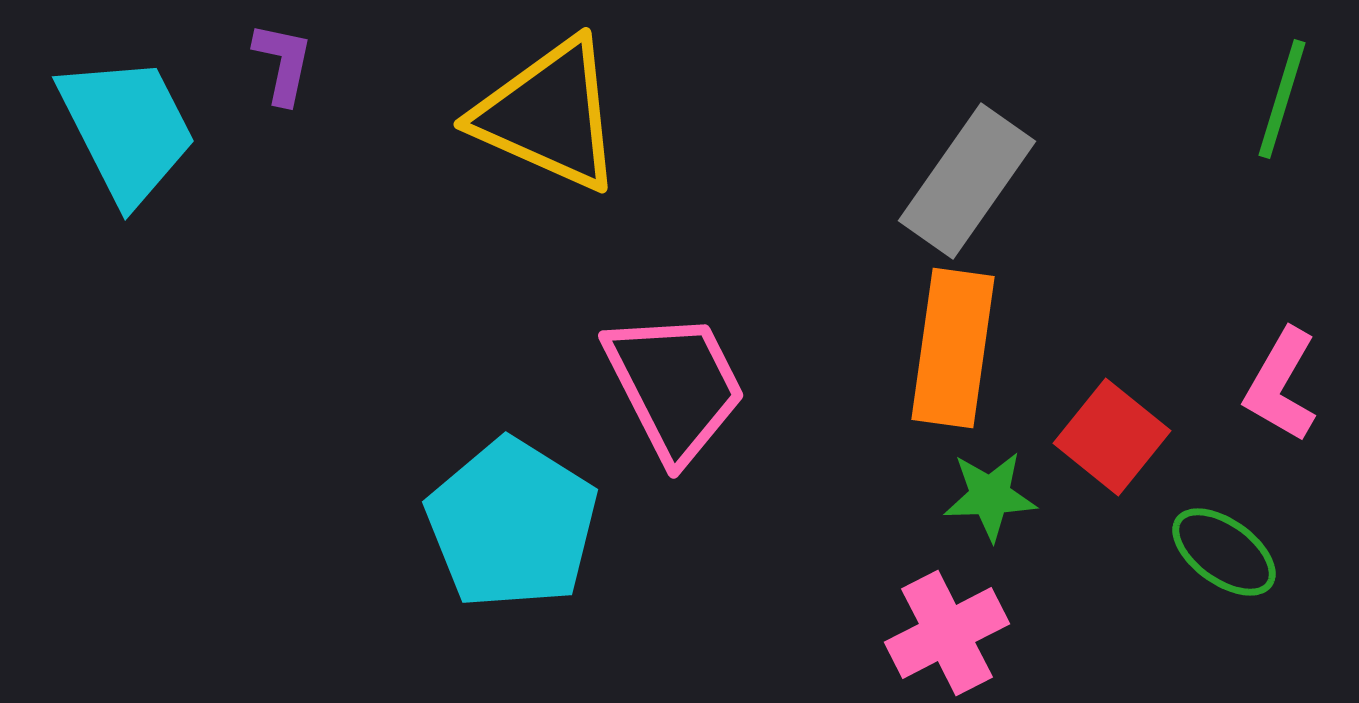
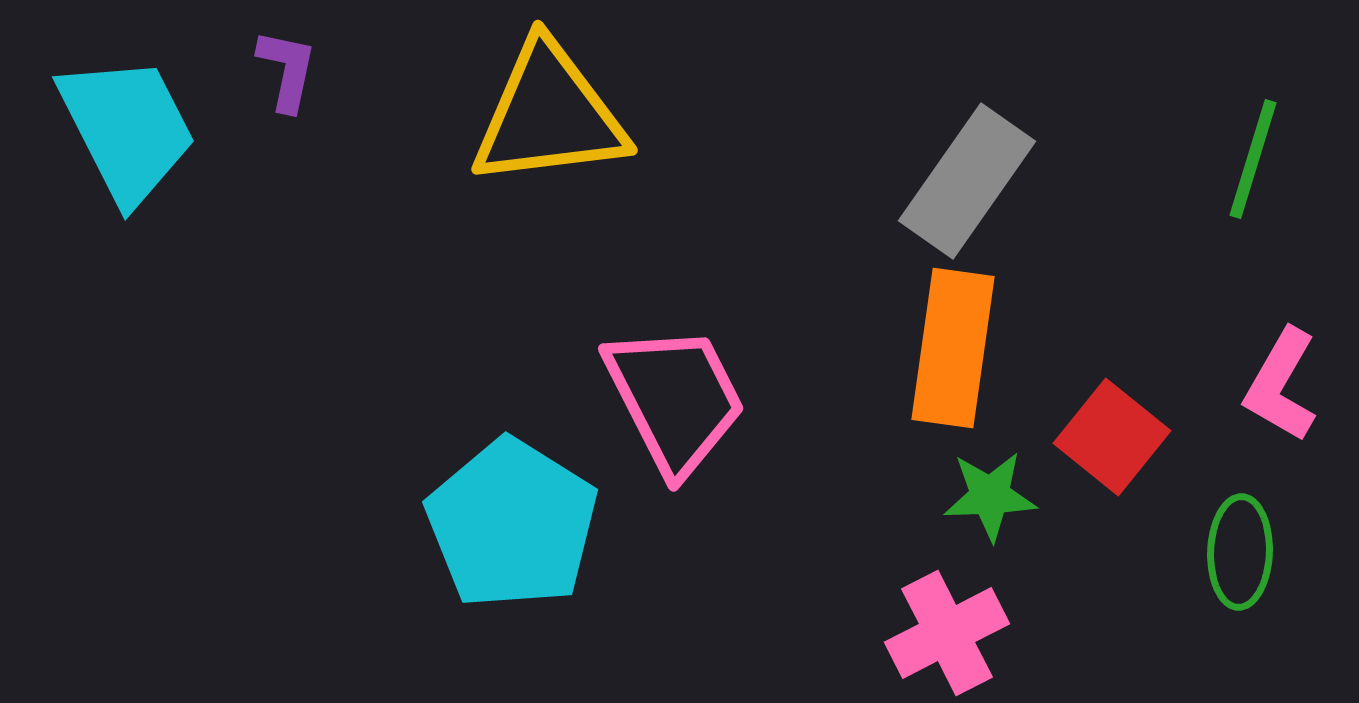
purple L-shape: moved 4 px right, 7 px down
green line: moved 29 px left, 60 px down
yellow triangle: rotated 31 degrees counterclockwise
pink trapezoid: moved 13 px down
green ellipse: moved 16 px right; rotated 56 degrees clockwise
